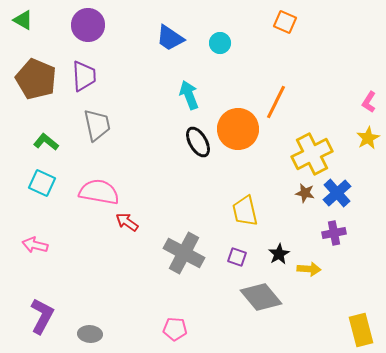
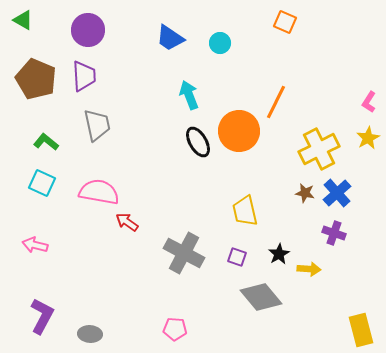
purple circle: moved 5 px down
orange circle: moved 1 px right, 2 px down
yellow cross: moved 7 px right, 5 px up
purple cross: rotated 30 degrees clockwise
